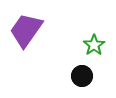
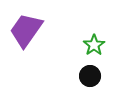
black circle: moved 8 px right
